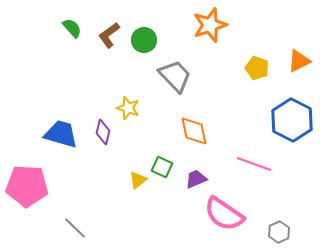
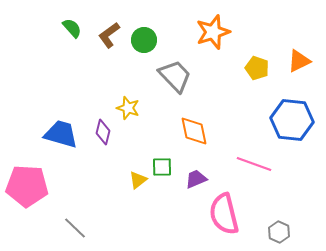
orange star: moved 3 px right, 7 px down
blue hexagon: rotated 21 degrees counterclockwise
green square: rotated 25 degrees counterclockwise
pink semicircle: rotated 42 degrees clockwise
gray hexagon: rotated 10 degrees counterclockwise
